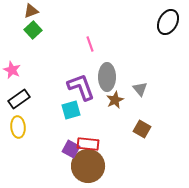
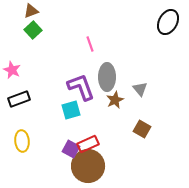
black rectangle: rotated 15 degrees clockwise
yellow ellipse: moved 4 px right, 14 px down
red rectangle: rotated 30 degrees counterclockwise
